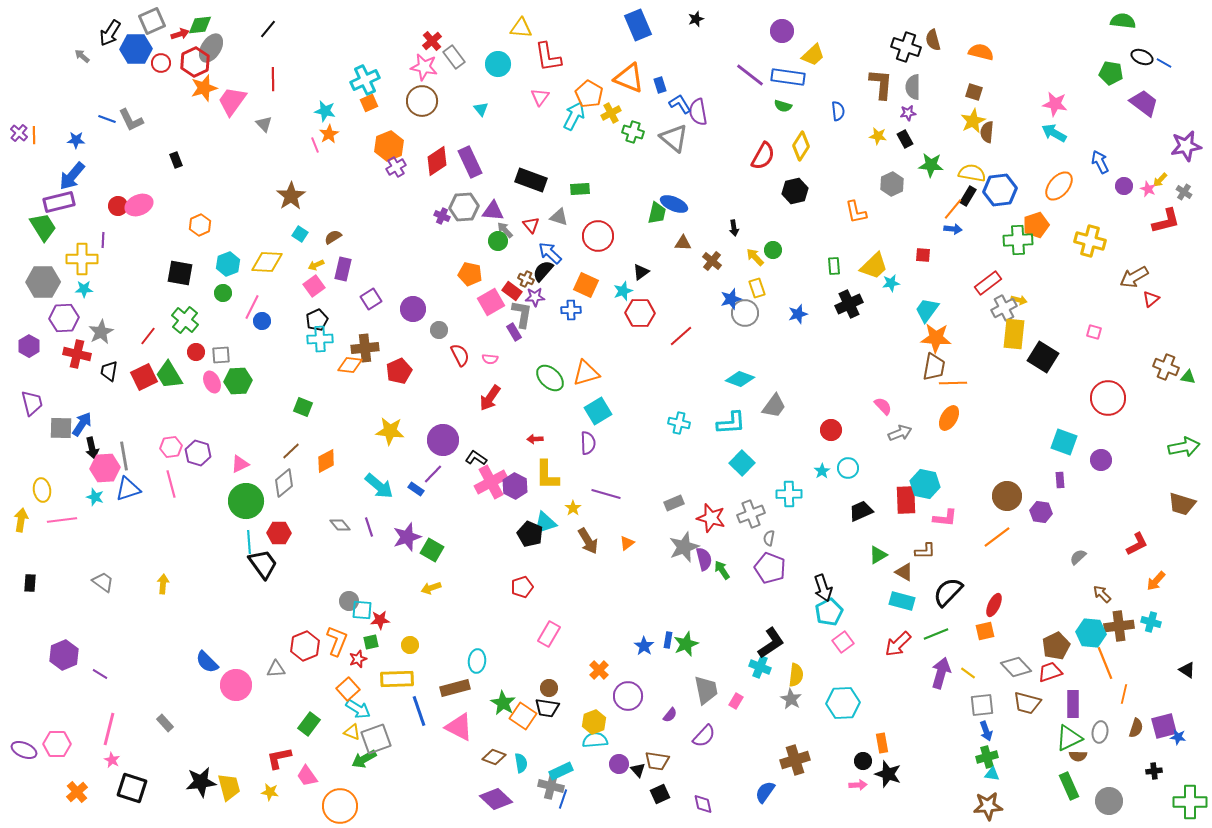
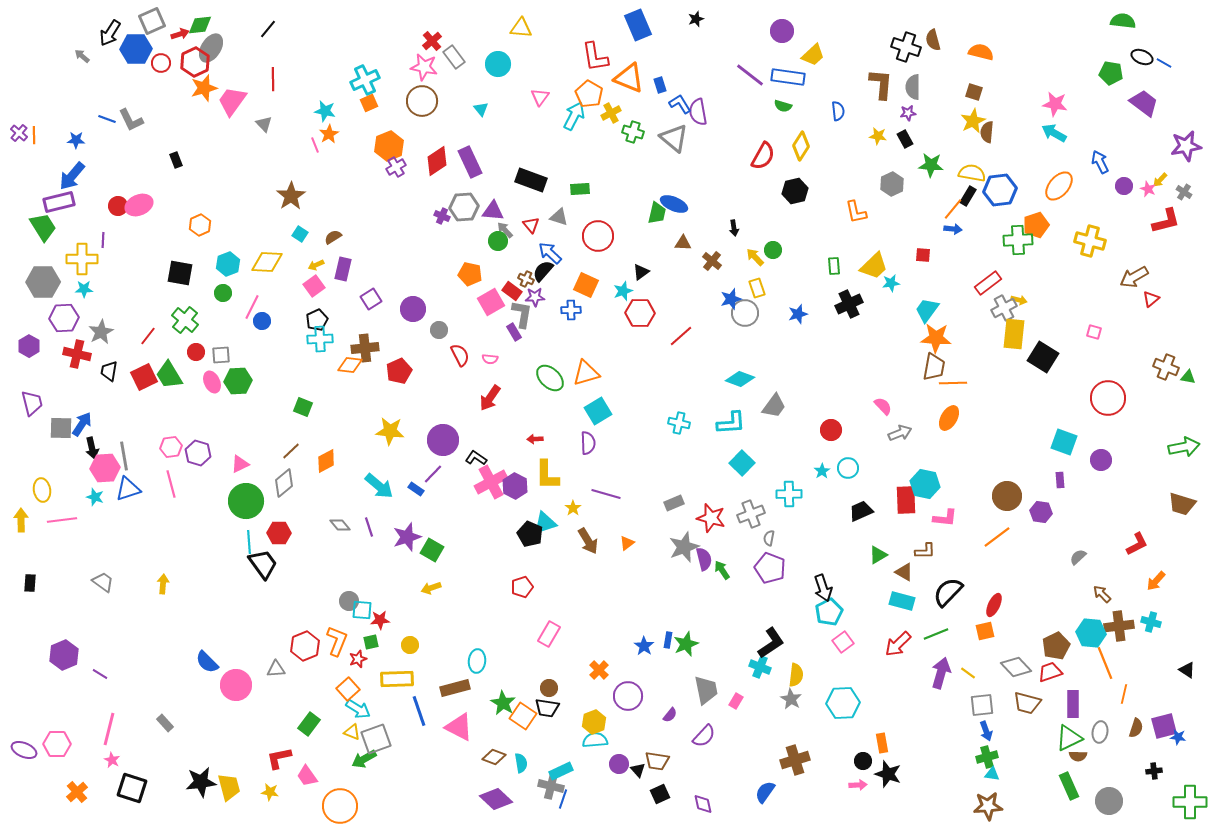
red L-shape at (548, 57): moved 47 px right
yellow arrow at (21, 520): rotated 10 degrees counterclockwise
